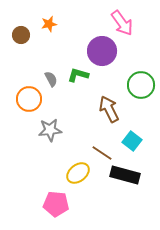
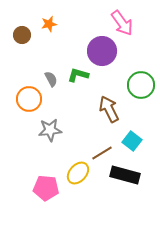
brown circle: moved 1 px right
brown line: rotated 65 degrees counterclockwise
yellow ellipse: rotated 10 degrees counterclockwise
pink pentagon: moved 10 px left, 16 px up
